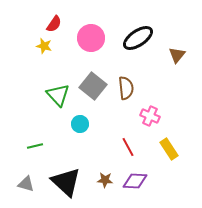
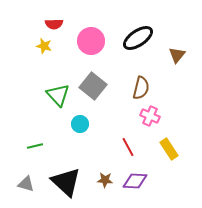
red semicircle: rotated 54 degrees clockwise
pink circle: moved 3 px down
brown semicircle: moved 15 px right; rotated 20 degrees clockwise
